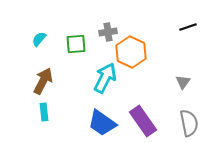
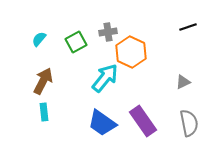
green square: moved 2 px up; rotated 25 degrees counterclockwise
cyan arrow: rotated 12 degrees clockwise
gray triangle: rotated 28 degrees clockwise
